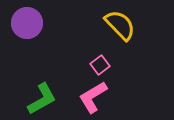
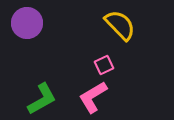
pink square: moved 4 px right; rotated 12 degrees clockwise
